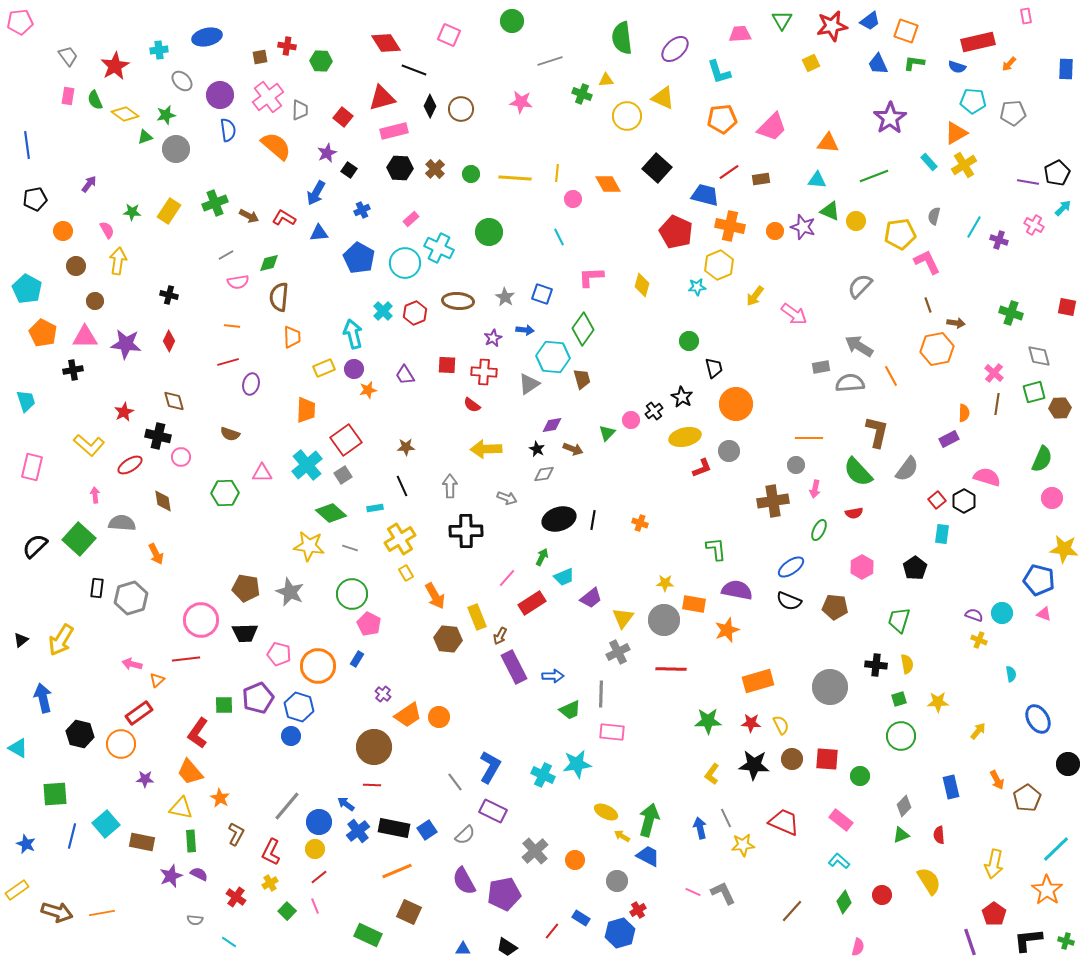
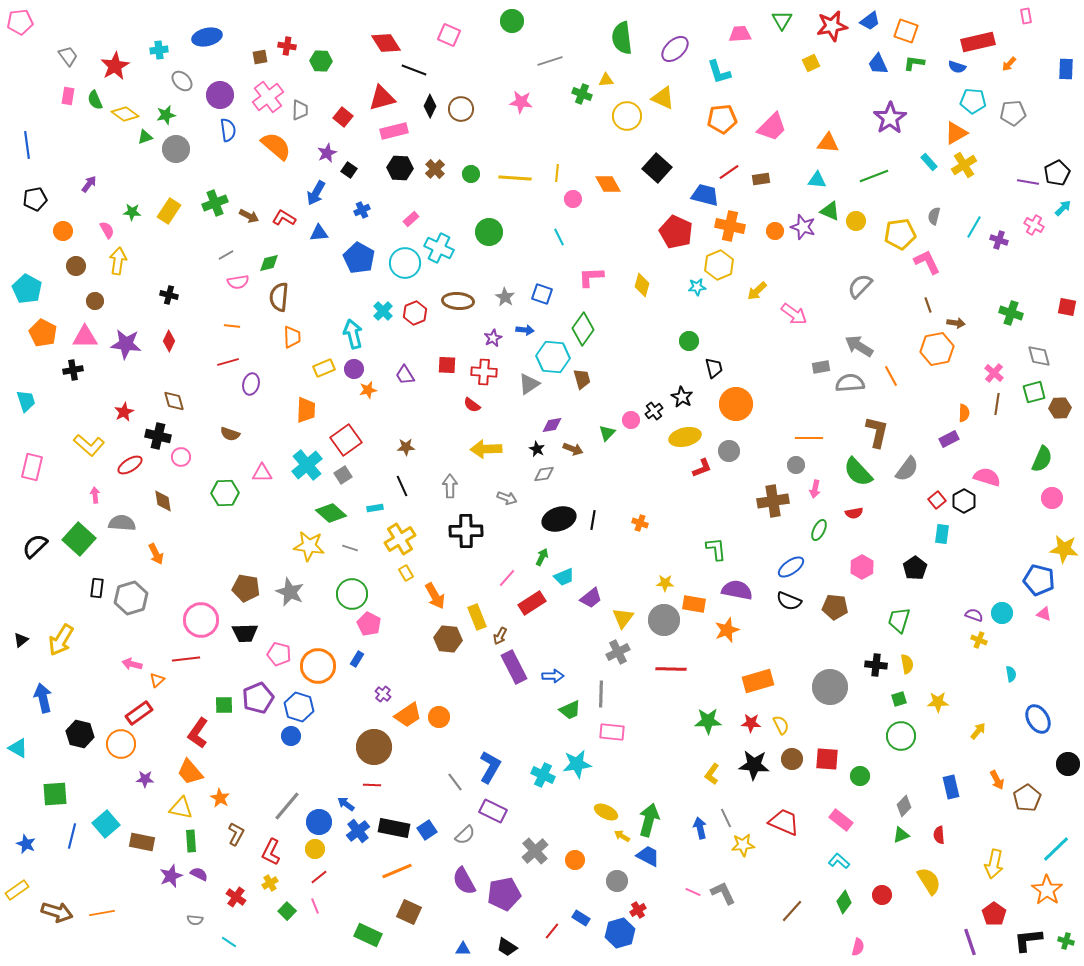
yellow arrow at (755, 296): moved 2 px right, 5 px up; rotated 10 degrees clockwise
